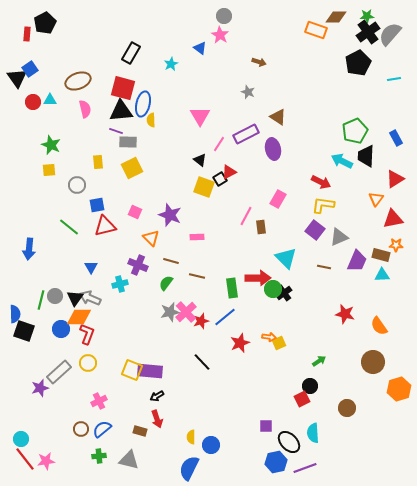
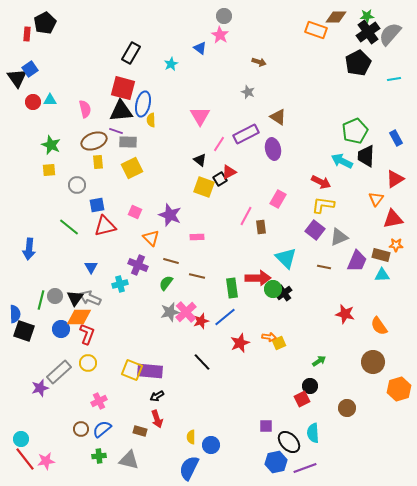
brown ellipse at (78, 81): moved 16 px right, 60 px down
